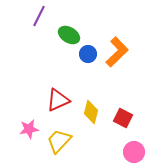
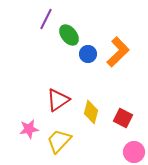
purple line: moved 7 px right, 3 px down
green ellipse: rotated 20 degrees clockwise
orange L-shape: moved 1 px right
red triangle: rotated 10 degrees counterclockwise
